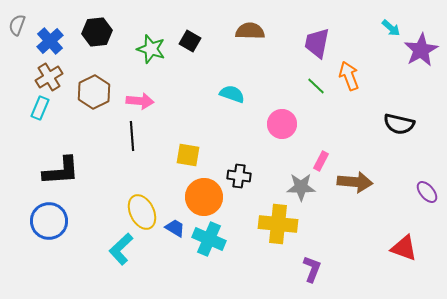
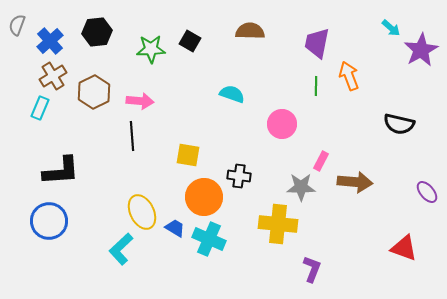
green star: rotated 20 degrees counterclockwise
brown cross: moved 4 px right, 1 px up
green line: rotated 48 degrees clockwise
